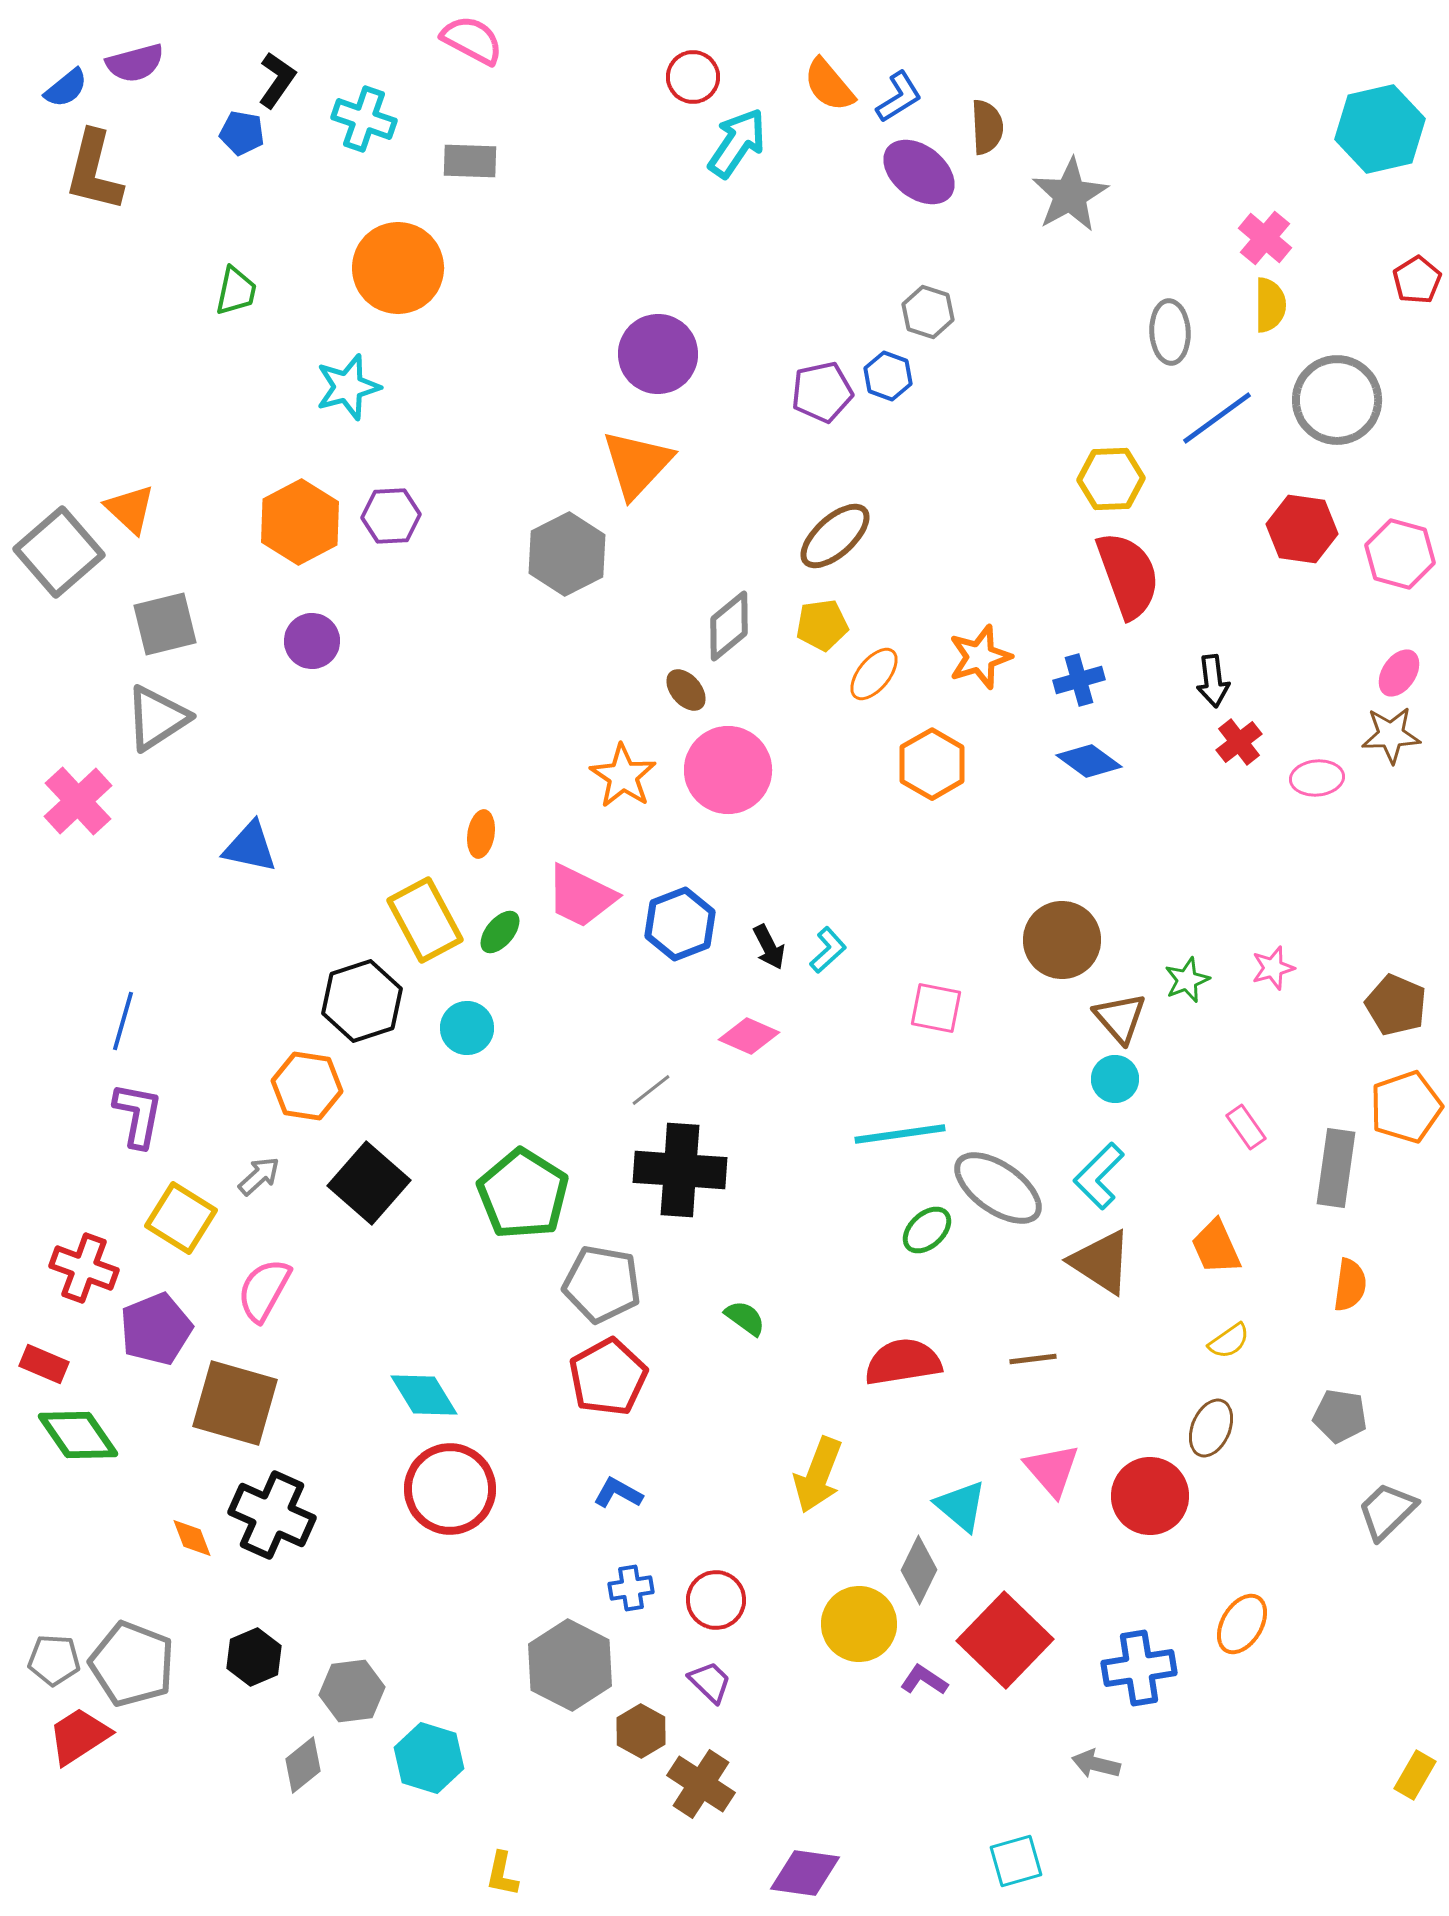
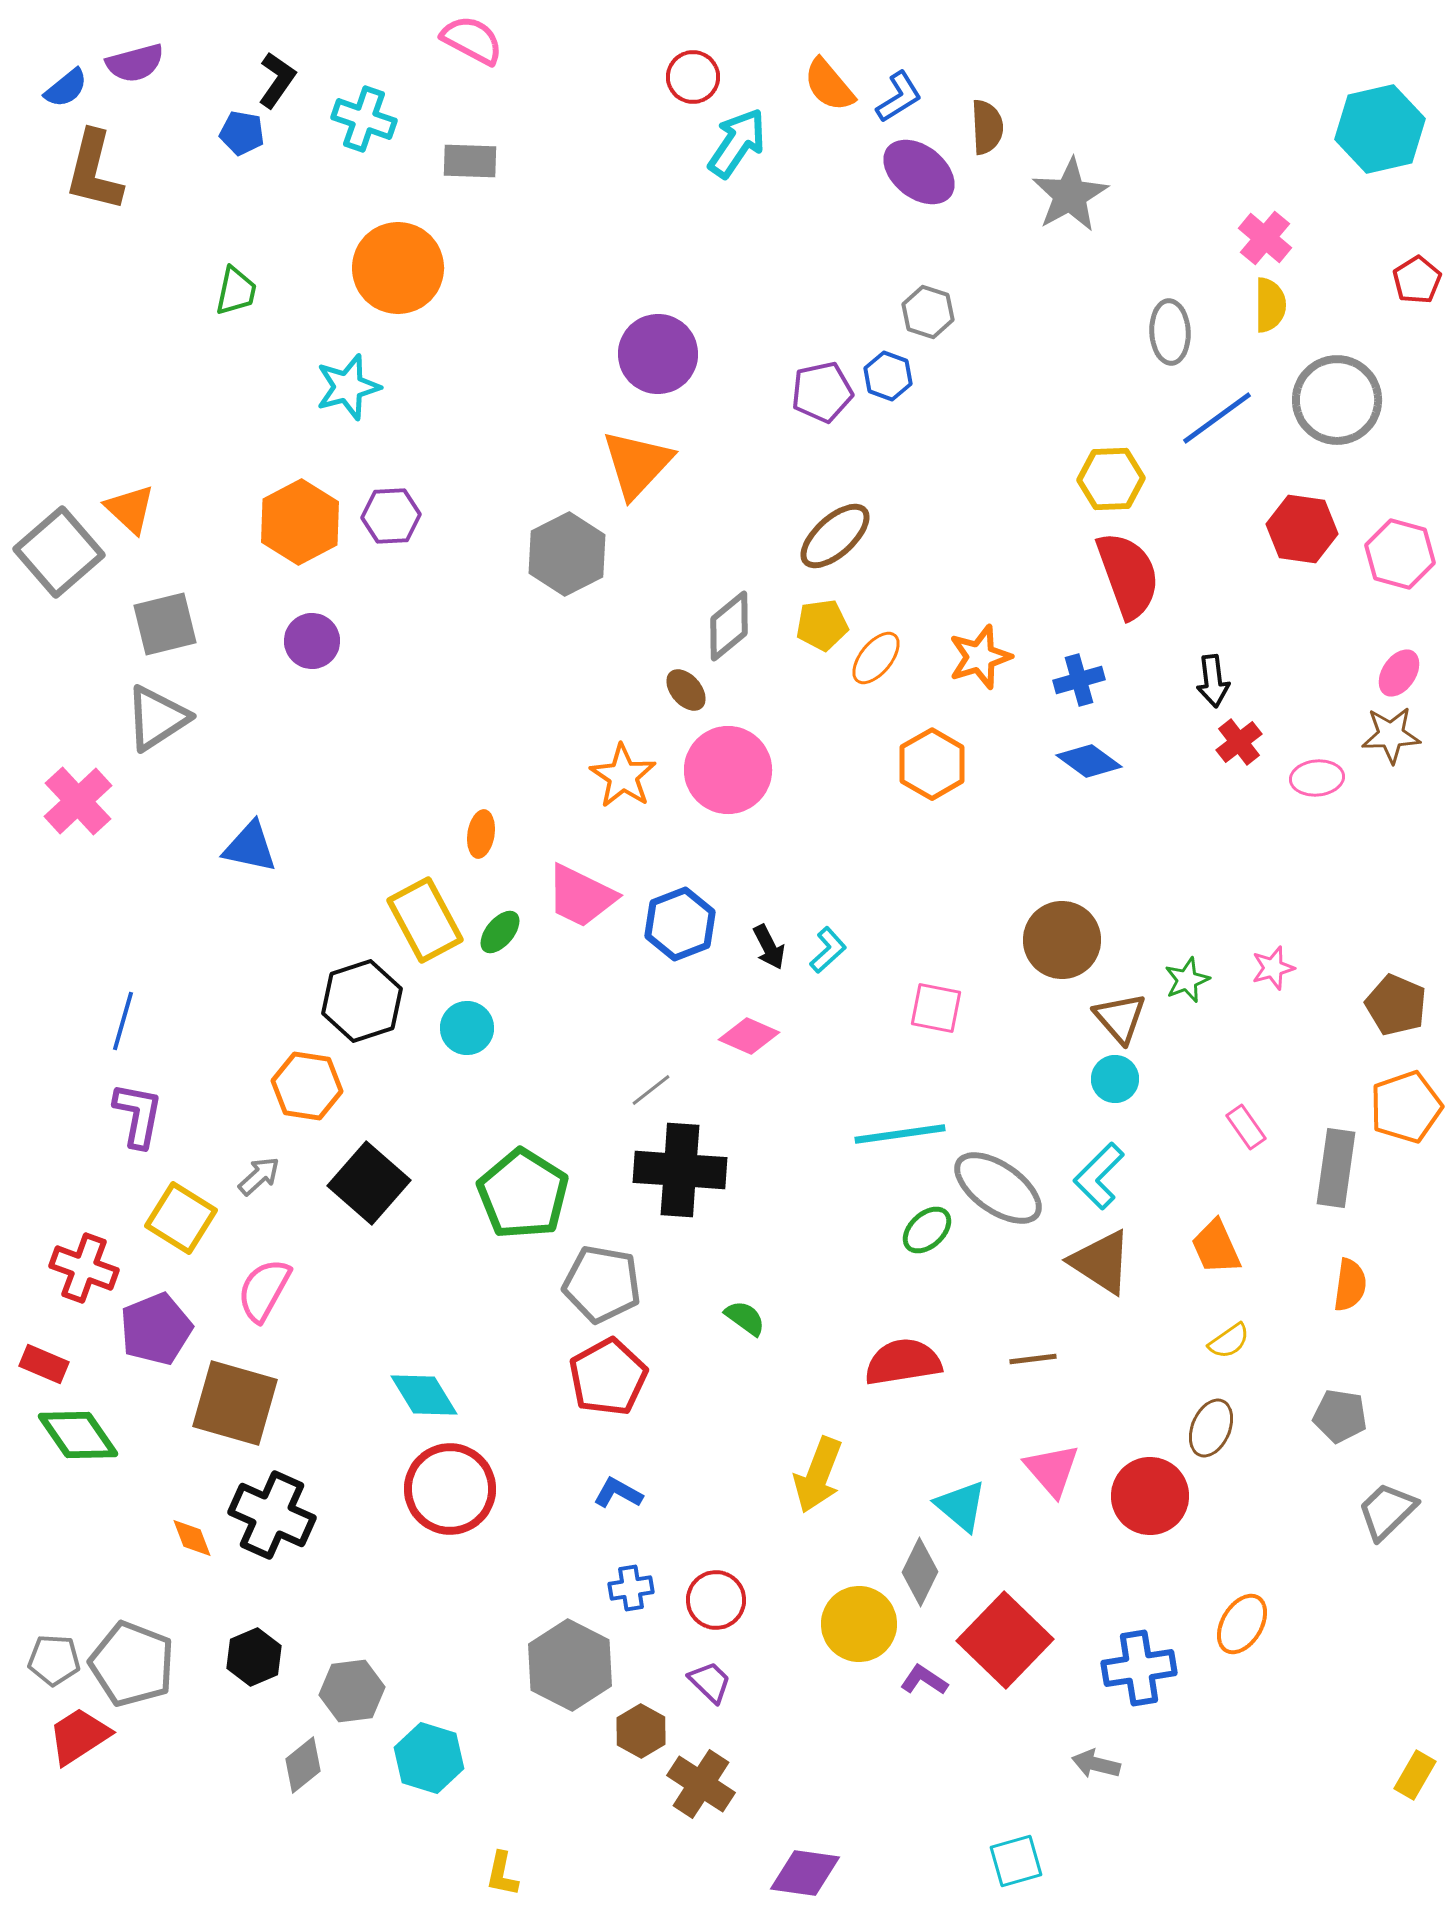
orange ellipse at (874, 674): moved 2 px right, 16 px up
gray diamond at (919, 1570): moved 1 px right, 2 px down
